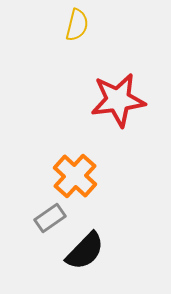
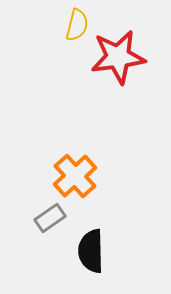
red star: moved 43 px up
orange cross: rotated 6 degrees clockwise
black semicircle: moved 6 px right; rotated 135 degrees clockwise
